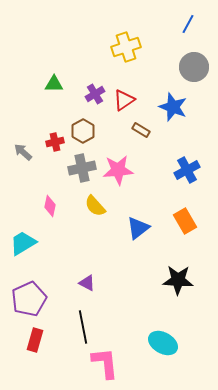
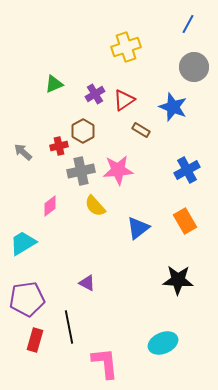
green triangle: rotated 24 degrees counterclockwise
red cross: moved 4 px right, 4 px down
gray cross: moved 1 px left, 3 px down
pink diamond: rotated 40 degrees clockwise
purple pentagon: moved 2 px left; rotated 16 degrees clockwise
black line: moved 14 px left
cyan ellipse: rotated 52 degrees counterclockwise
